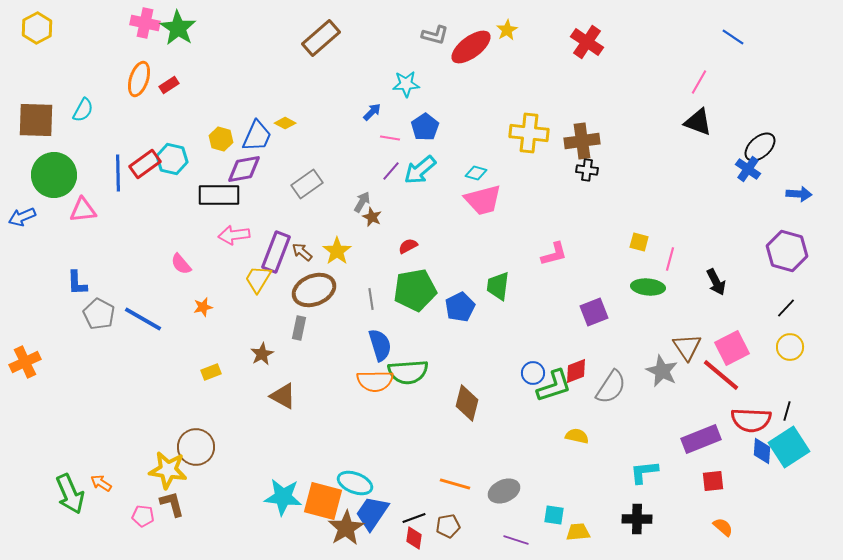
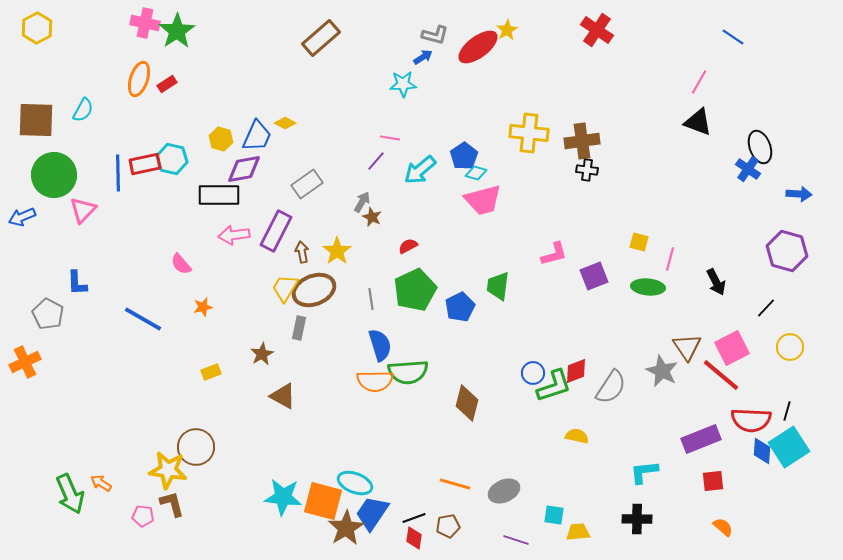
green star at (178, 28): moved 1 px left, 3 px down; rotated 6 degrees clockwise
red cross at (587, 42): moved 10 px right, 12 px up
red ellipse at (471, 47): moved 7 px right
cyan star at (406, 84): moved 3 px left
red rectangle at (169, 85): moved 2 px left, 1 px up
blue arrow at (372, 112): moved 51 px right, 55 px up; rotated 12 degrees clockwise
blue pentagon at (425, 127): moved 39 px right, 29 px down
black ellipse at (760, 147): rotated 68 degrees counterclockwise
red rectangle at (145, 164): rotated 24 degrees clockwise
purple line at (391, 171): moved 15 px left, 10 px up
pink triangle at (83, 210): rotated 40 degrees counterclockwise
purple rectangle at (276, 252): moved 21 px up; rotated 6 degrees clockwise
brown arrow at (302, 252): rotated 40 degrees clockwise
yellow trapezoid at (258, 279): moved 27 px right, 9 px down
green pentagon at (415, 290): rotated 15 degrees counterclockwise
black line at (786, 308): moved 20 px left
purple square at (594, 312): moved 36 px up
gray pentagon at (99, 314): moved 51 px left
